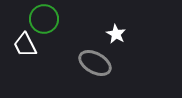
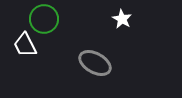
white star: moved 6 px right, 15 px up
